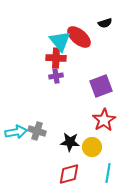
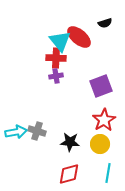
yellow circle: moved 8 px right, 3 px up
